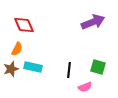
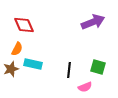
cyan rectangle: moved 3 px up
